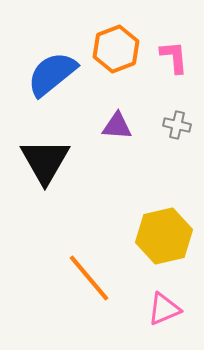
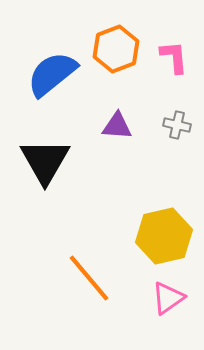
pink triangle: moved 4 px right, 11 px up; rotated 12 degrees counterclockwise
